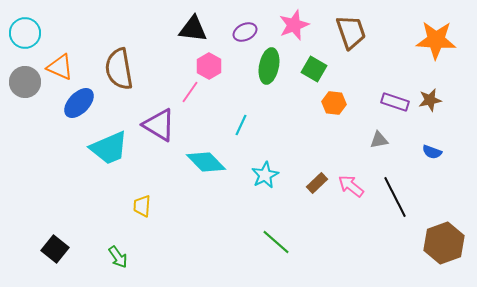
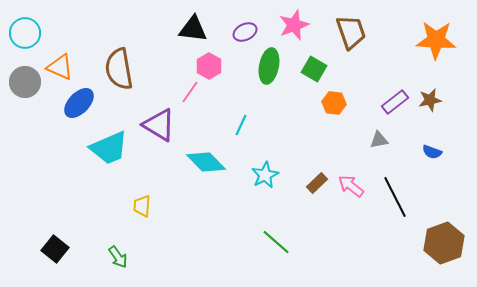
purple rectangle: rotated 56 degrees counterclockwise
